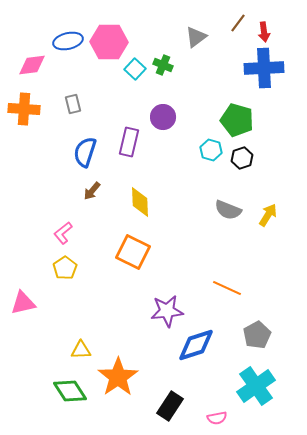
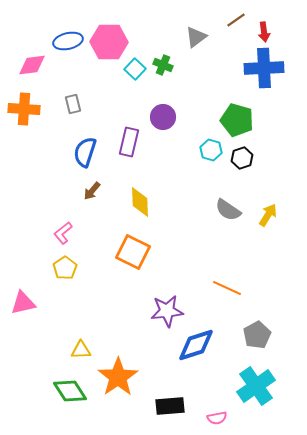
brown line: moved 2 px left, 3 px up; rotated 18 degrees clockwise
gray semicircle: rotated 12 degrees clockwise
black rectangle: rotated 52 degrees clockwise
